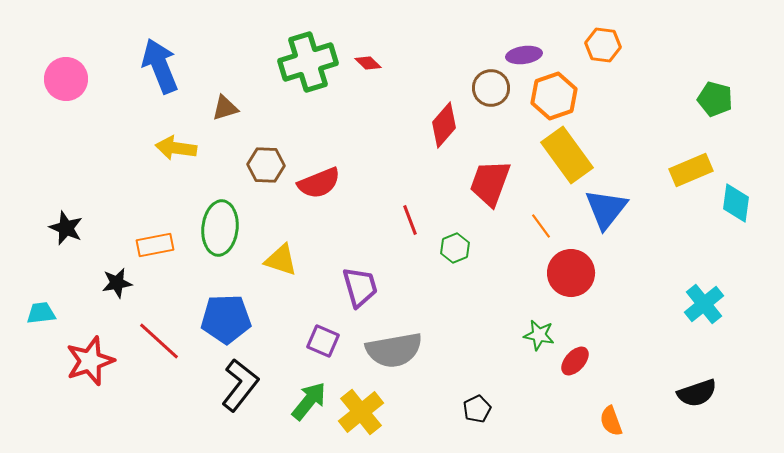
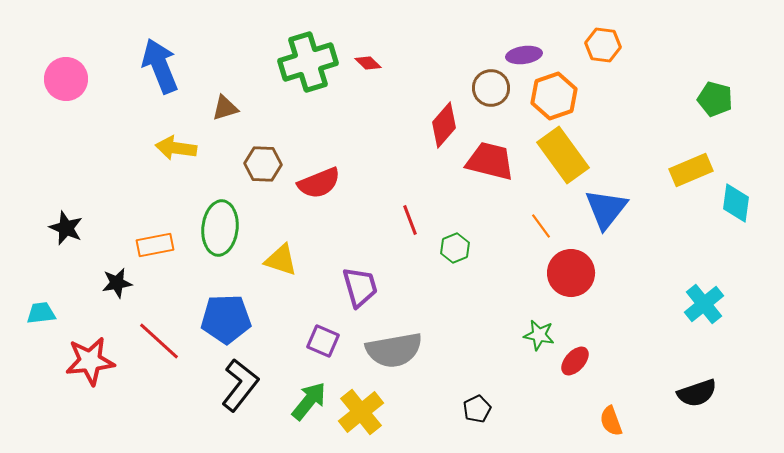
yellow rectangle at (567, 155): moved 4 px left
brown hexagon at (266, 165): moved 3 px left, 1 px up
red trapezoid at (490, 183): moved 22 px up; rotated 84 degrees clockwise
red star at (90, 361): rotated 12 degrees clockwise
